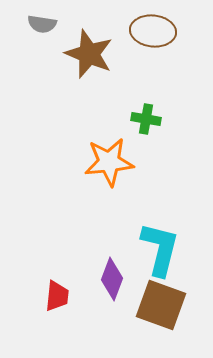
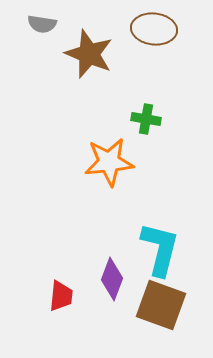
brown ellipse: moved 1 px right, 2 px up
red trapezoid: moved 4 px right
